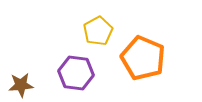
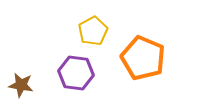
yellow pentagon: moved 5 px left
brown star: rotated 15 degrees clockwise
